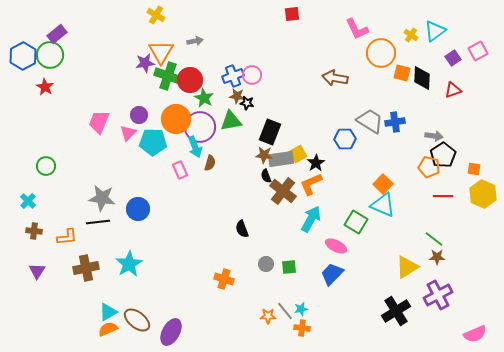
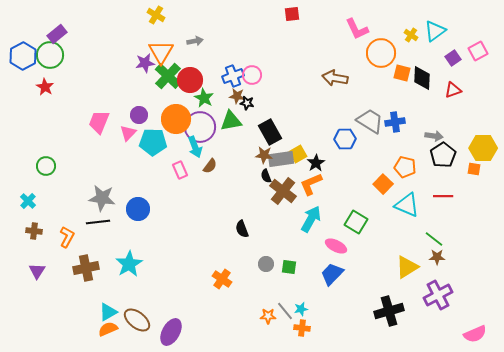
green cross at (168, 76): rotated 24 degrees clockwise
black rectangle at (270, 132): rotated 50 degrees counterclockwise
brown semicircle at (210, 163): moved 3 px down; rotated 21 degrees clockwise
orange pentagon at (429, 167): moved 24 px left
yellow hexagon at (483, 194): moved 46 px up; rotated 24 degrees counterclockwise
cyan triangle at (383, 205): moved 24 px right
orange L-shape at (67, 237): rotated 55 degrees counterclockwise
green square at (289, 267): rotated 14 degrees clockwise
orange cross at (224, 279): moved 2 px left; rotated 18 degrees clockwise
black cross at (396, 311): moved 7 px left; rotated 16 degrees clockwise
